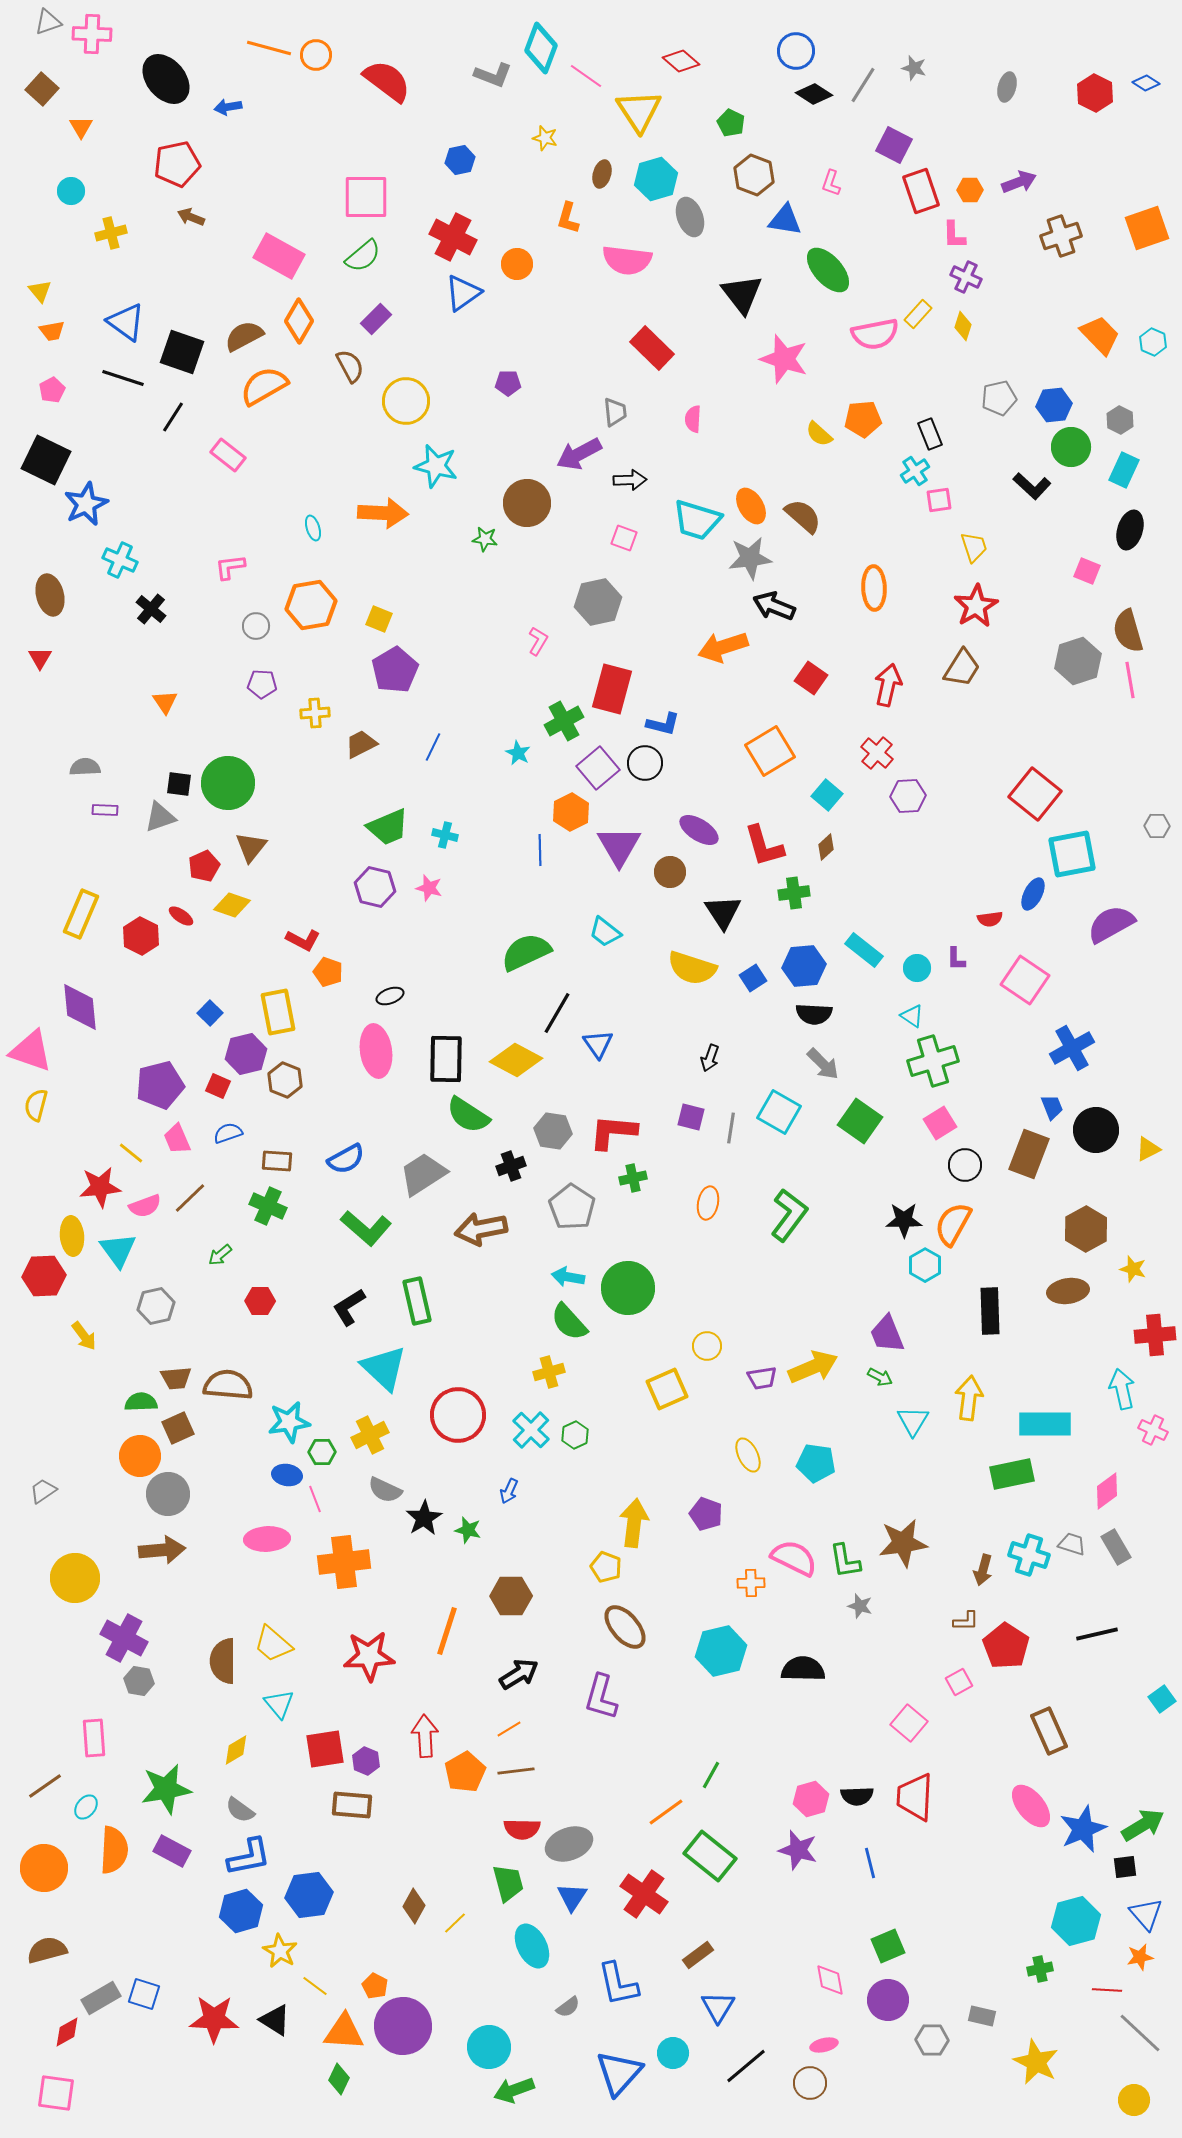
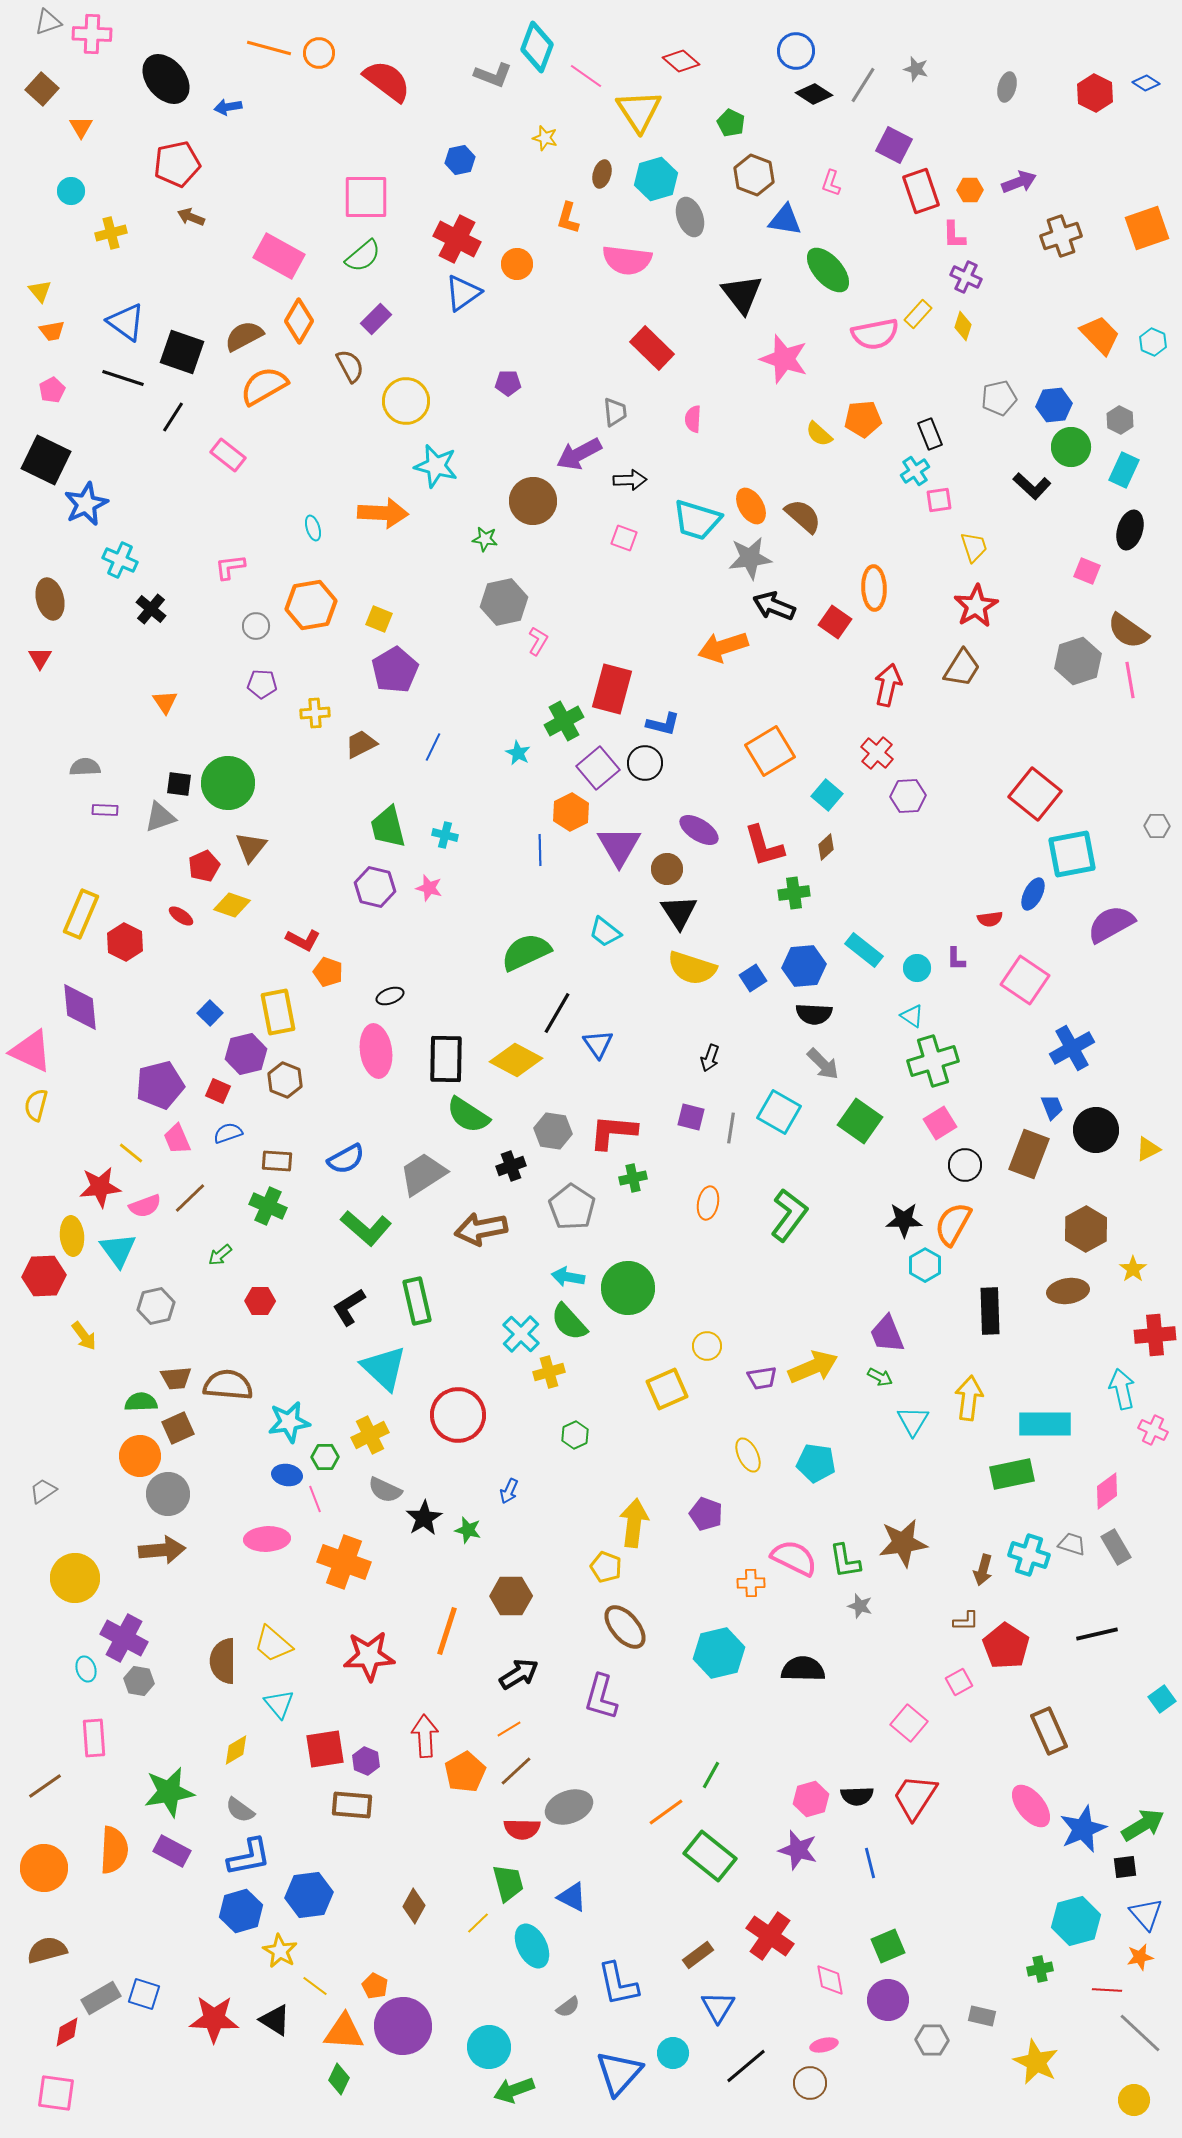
cyan diamond at (541, 48): moved 4 px left, 1 px up
orange circle at (316, 55): moved 3 px right, 2 px up
gray star at (914, 68): moved 2 px right, 1 px down
red cross at (453, 237): moved 4 px right, 2 px down
brown circle at (527, 503): moved 6 px right, 2 px up
brown ellipse at (50, 595): moved 4 px down
gray hexagon at (598, 602): moved 94 px left
brown semicircle at (1128, 631): rotated 39 degrees counterclockwise
red square at (811, 678): moved 24 px right, 56 px up
green trapezoid at (388, 827): rotated 99 degrees clockwise
brown circle at (670, 872): moved 3 px left, 3 px up
black triangle at (723, 912): moved 44 px left
red hexagon at (141, 936): moved 16 px left, 6 px down
pink triangle at (31, 1051): rotated 6 degrees clockwise
red square at (218, 1086): moved 5 px down
yellow star at (1133, 1269): rotated 20 degrees clockwise
cyan cross at (531, 1430): moved 10 px left, 96 px up
green hexagon at (322, 1452): moved 3 px right, 5 px down
orange cross at (344, 1562): rotated 27 degrees clockwise
cyan hexagon at (721, 1651): moved 2 px left, 2 px down
brown line at (516, 1771): rotated 36 degrees counterclockwise
green star at (166, 1789): moved 3 px right, 3 px down
red trapezoid at (915, 1797): rotated 30 degrees clockwise
cyan ellipse at (86, 1807): moved 138 px up; rotated 55 degrees counterclockwise
gray ellipse at (569, 1844): moved 37 px up
red cross at (644, 1894): moved 126 px right, 42 px down
blue triangle at (572, 1897): rotated 36 degrees counterclockwise
yellow line at (455, 1923): moved 23 px right
